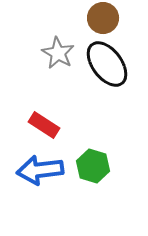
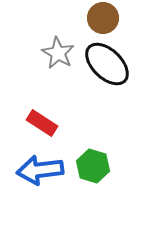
black ellipse: rotated 9 degrees counterclockwise
red rectangle: moved 2 px left, 2 px up
